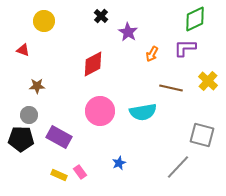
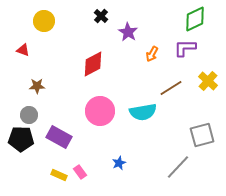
brown line: rotated 45 degrees counterclockwise
gray square: rotated 30 degrees counterclockwise
